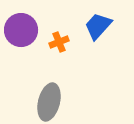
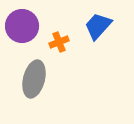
purple circle: moved 1 px right, 4 px up
gray ellipse: moved 15 px left, 23 px up
